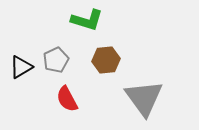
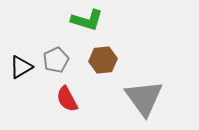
brown hexagon: moved 3 px left
